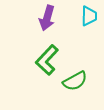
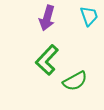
cyan trapezoid: rotated 20 degrees counterclockwise
